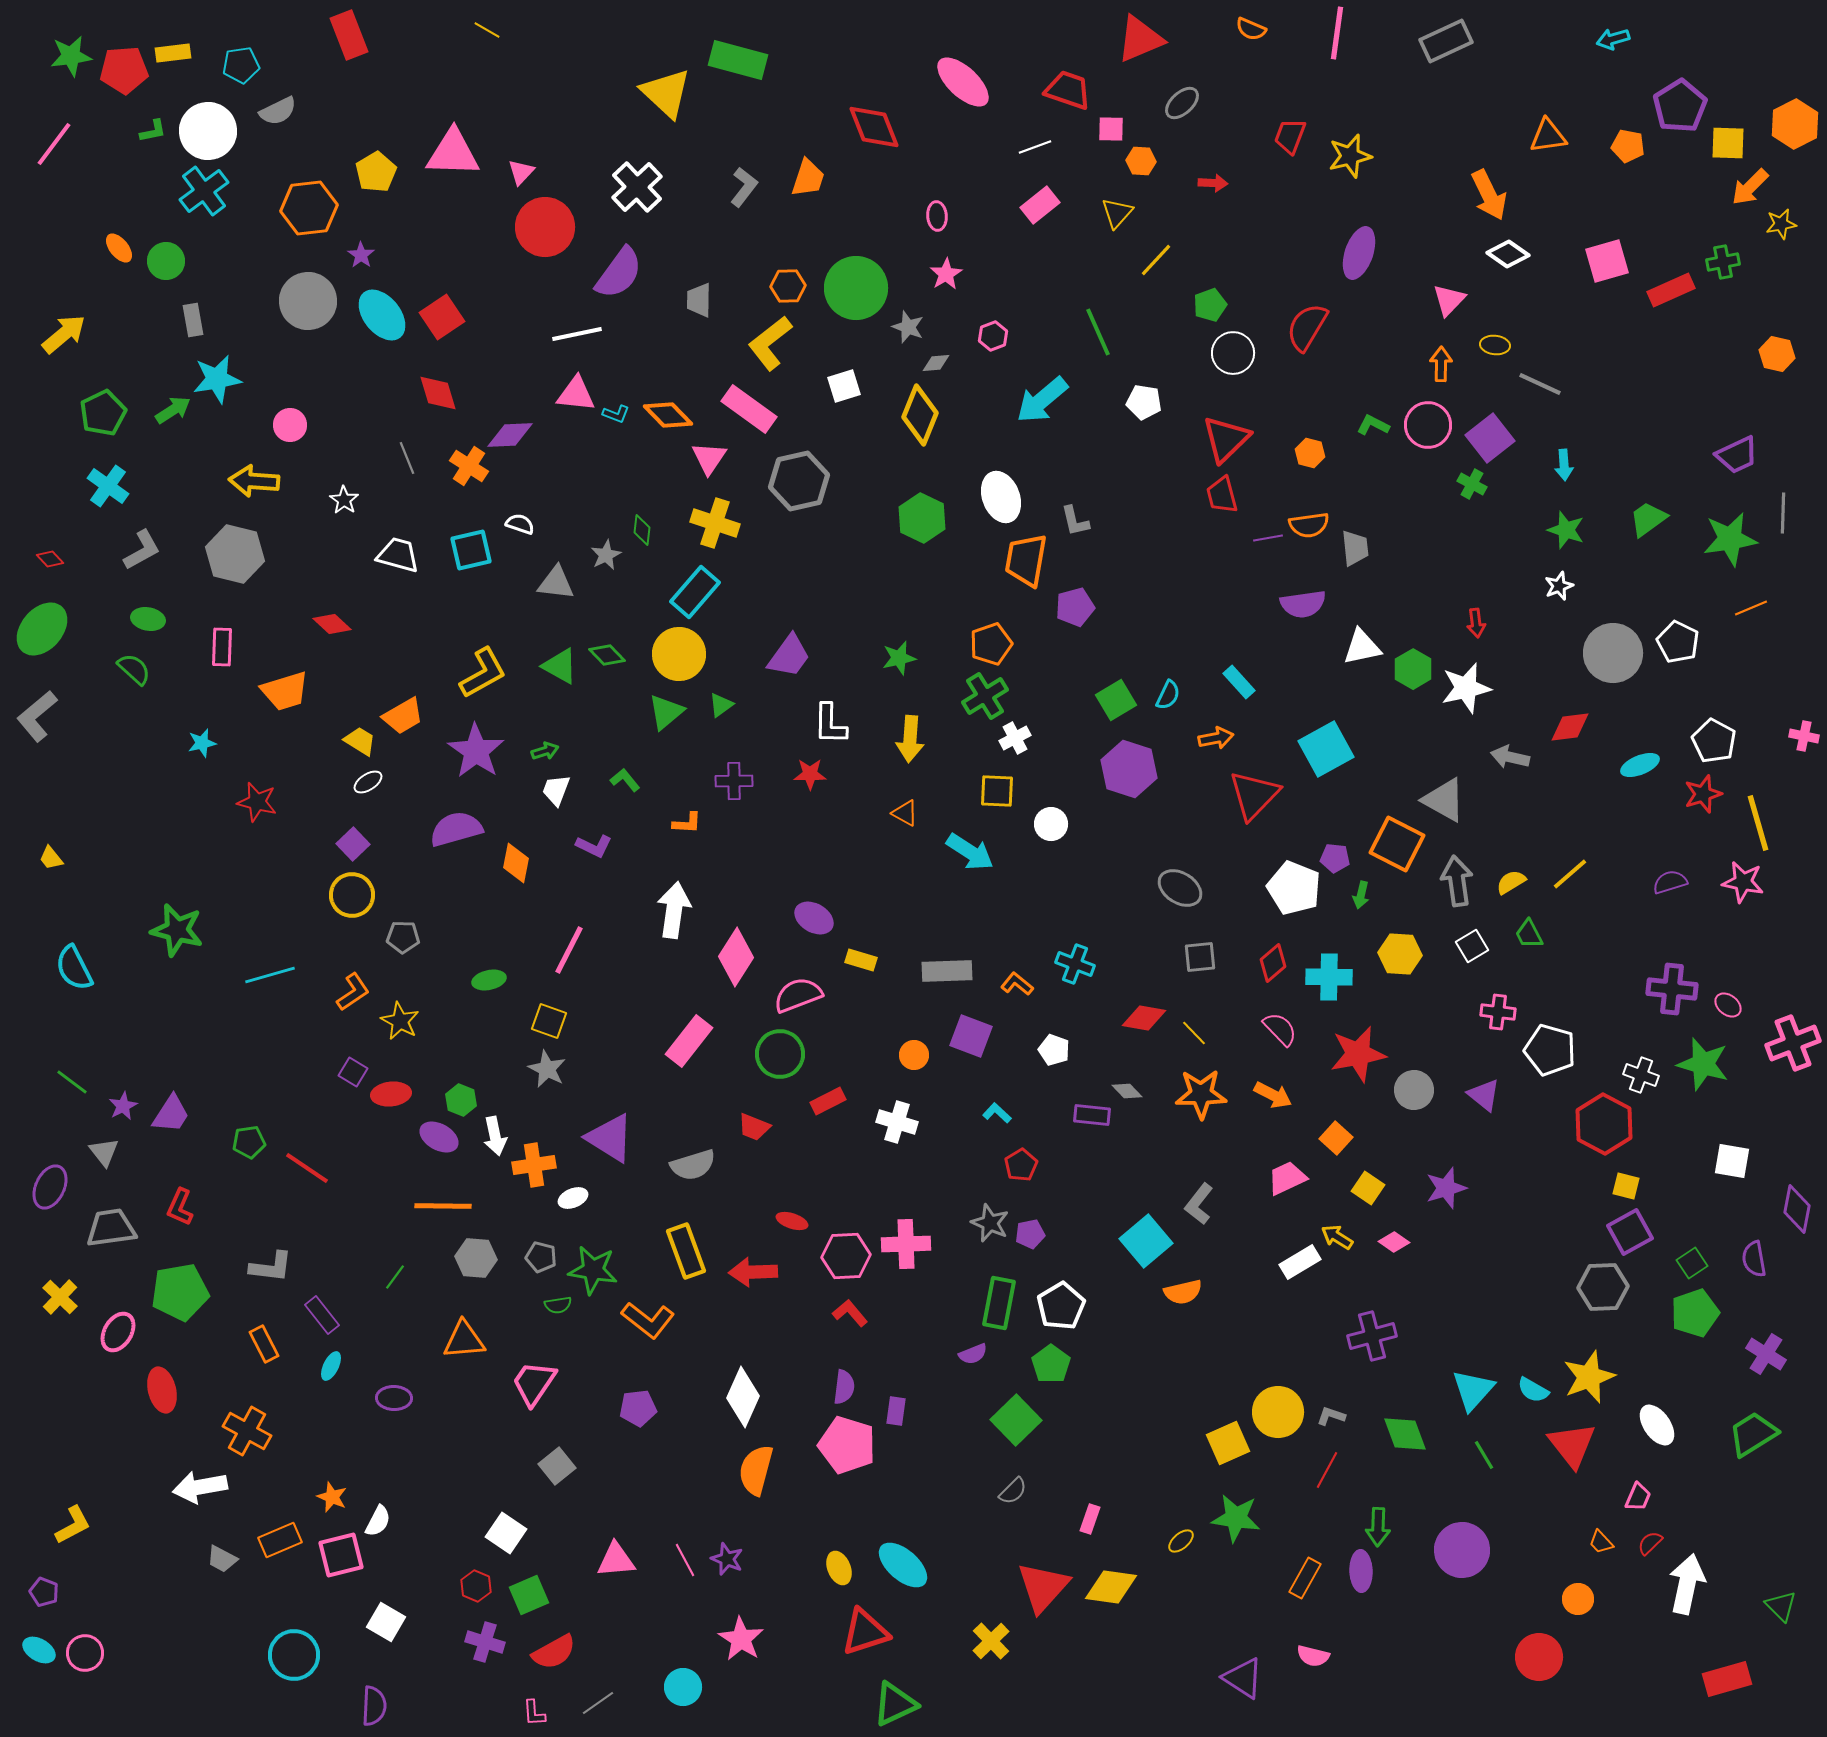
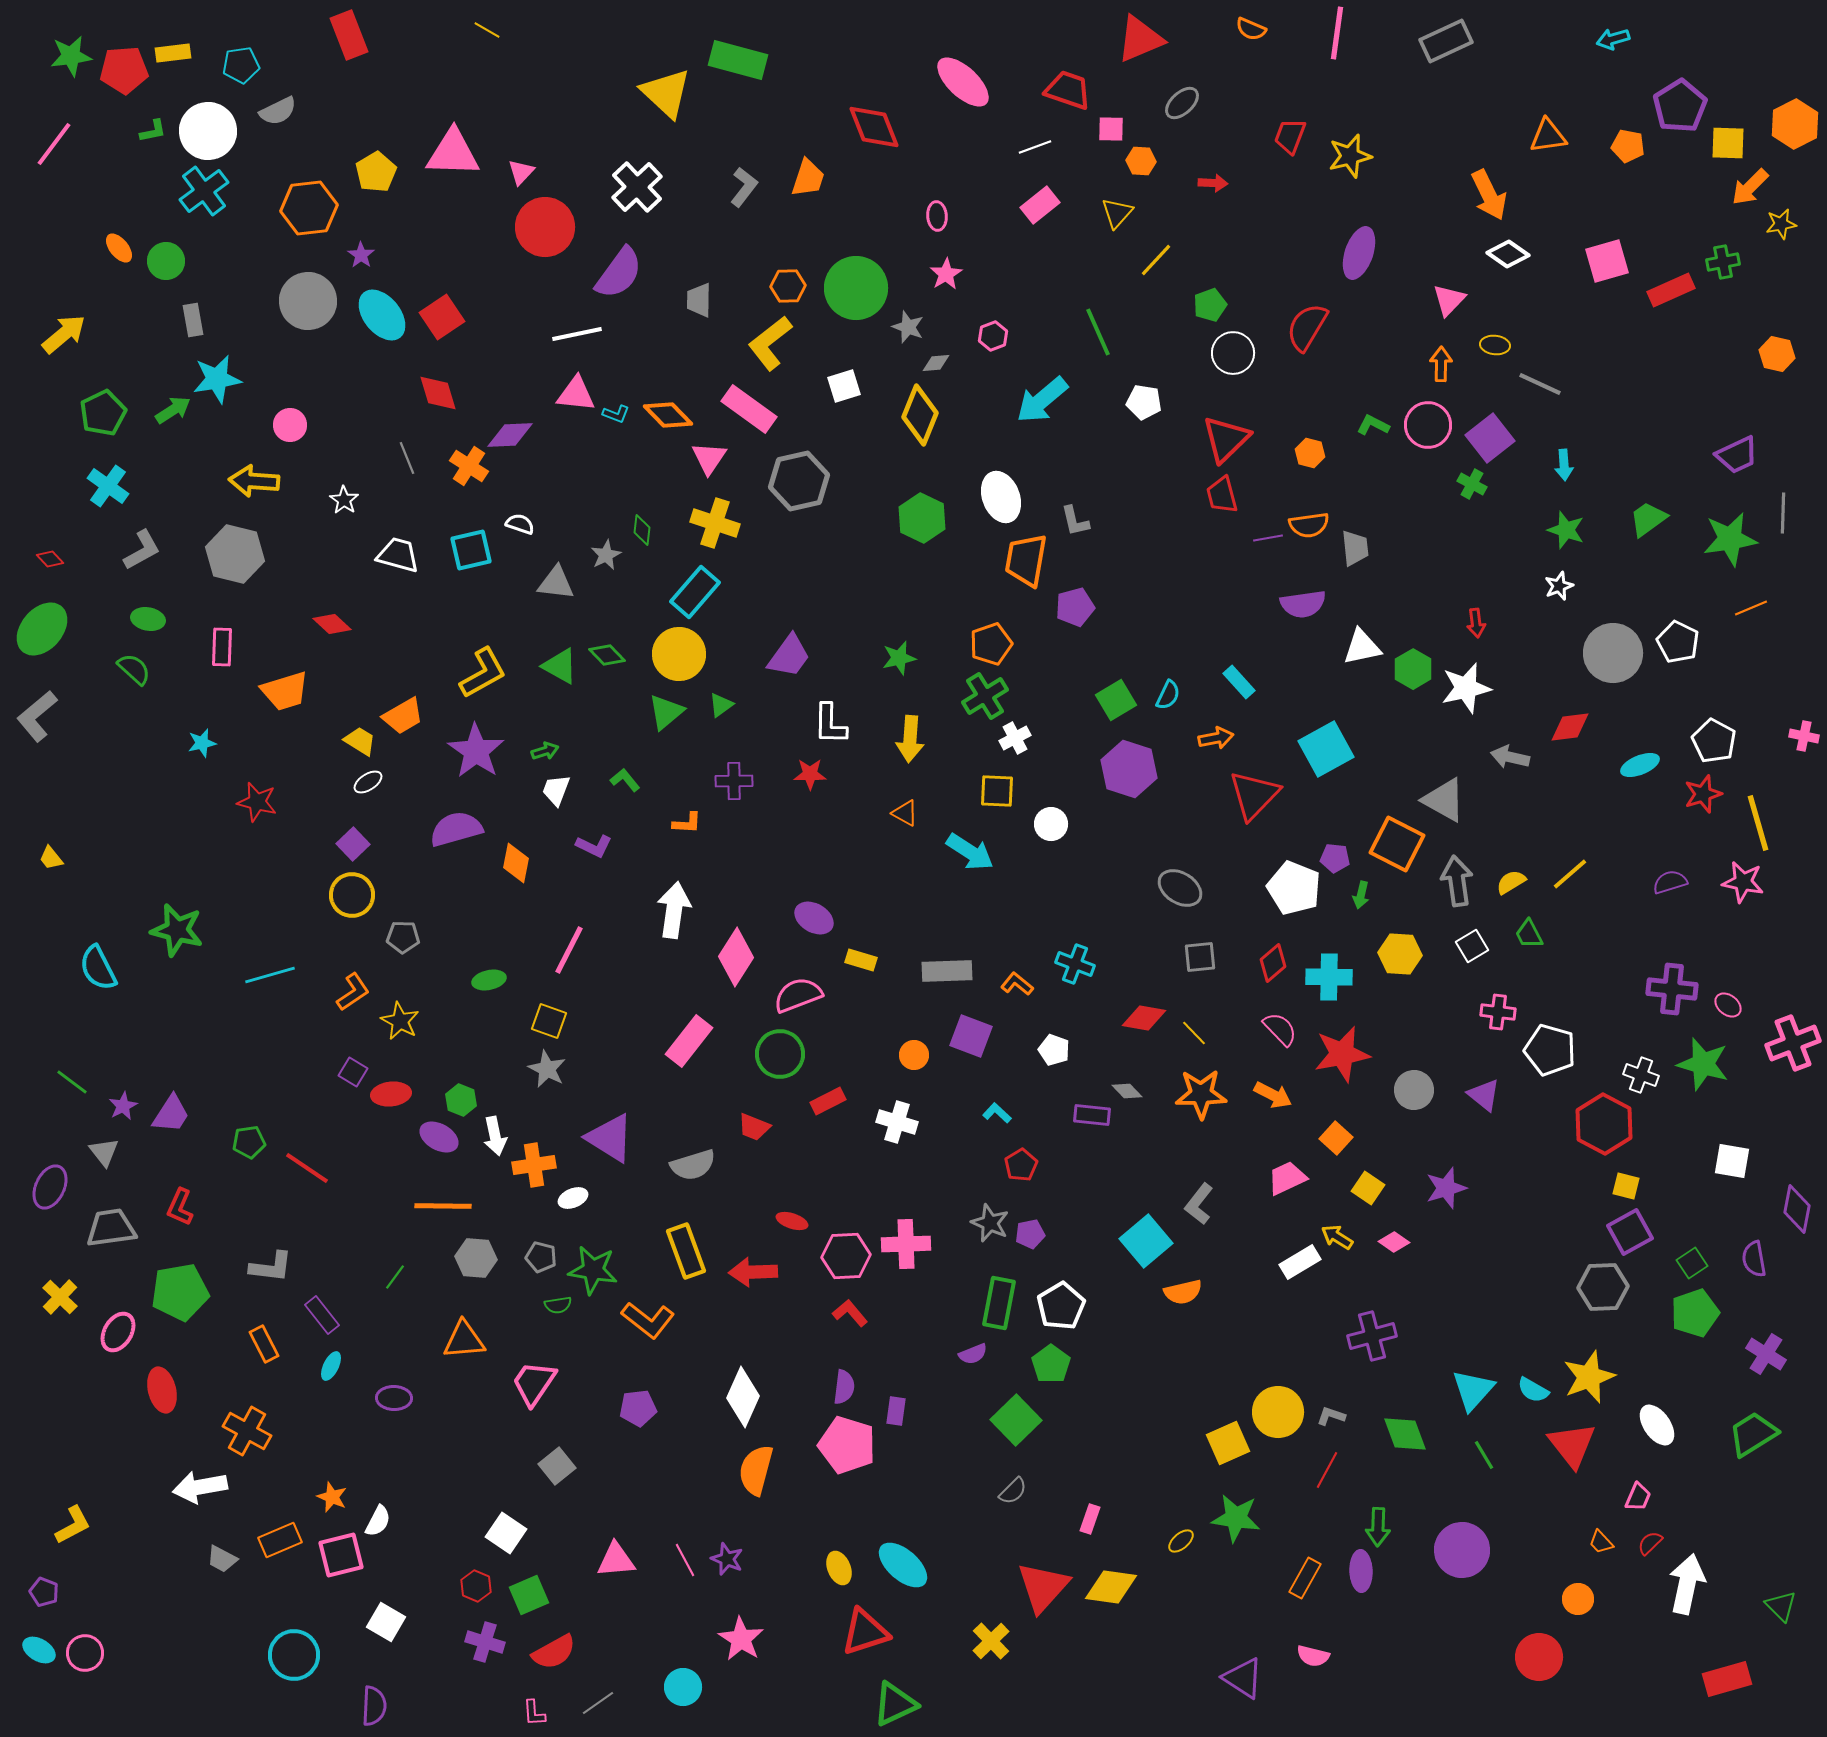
cyan semicircle at (74, 968): moved 24 px right
red star at (1358, 1054): moved 16 px left
